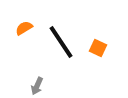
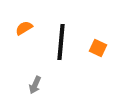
black line: rotated 39 degrees clockwise
gray arrow: moved 2 px left, 1 px up
